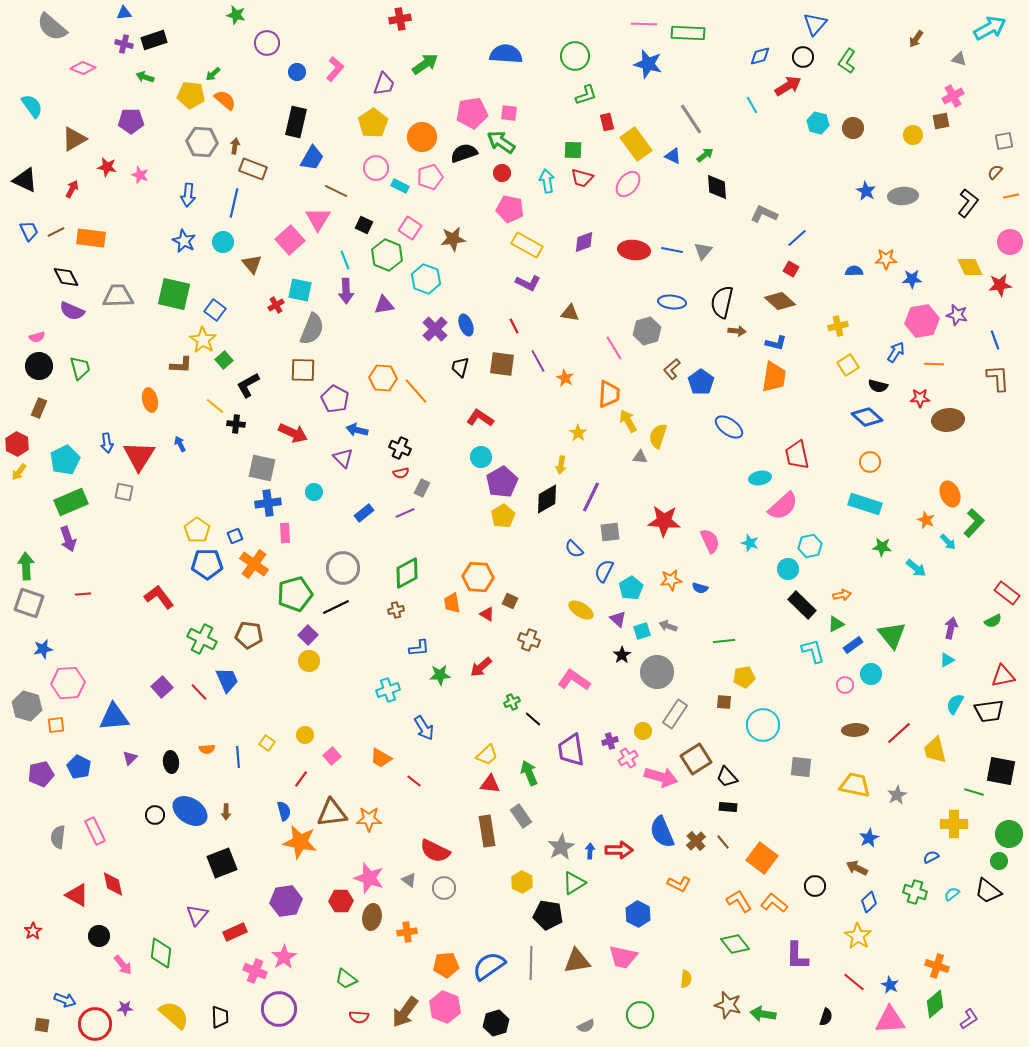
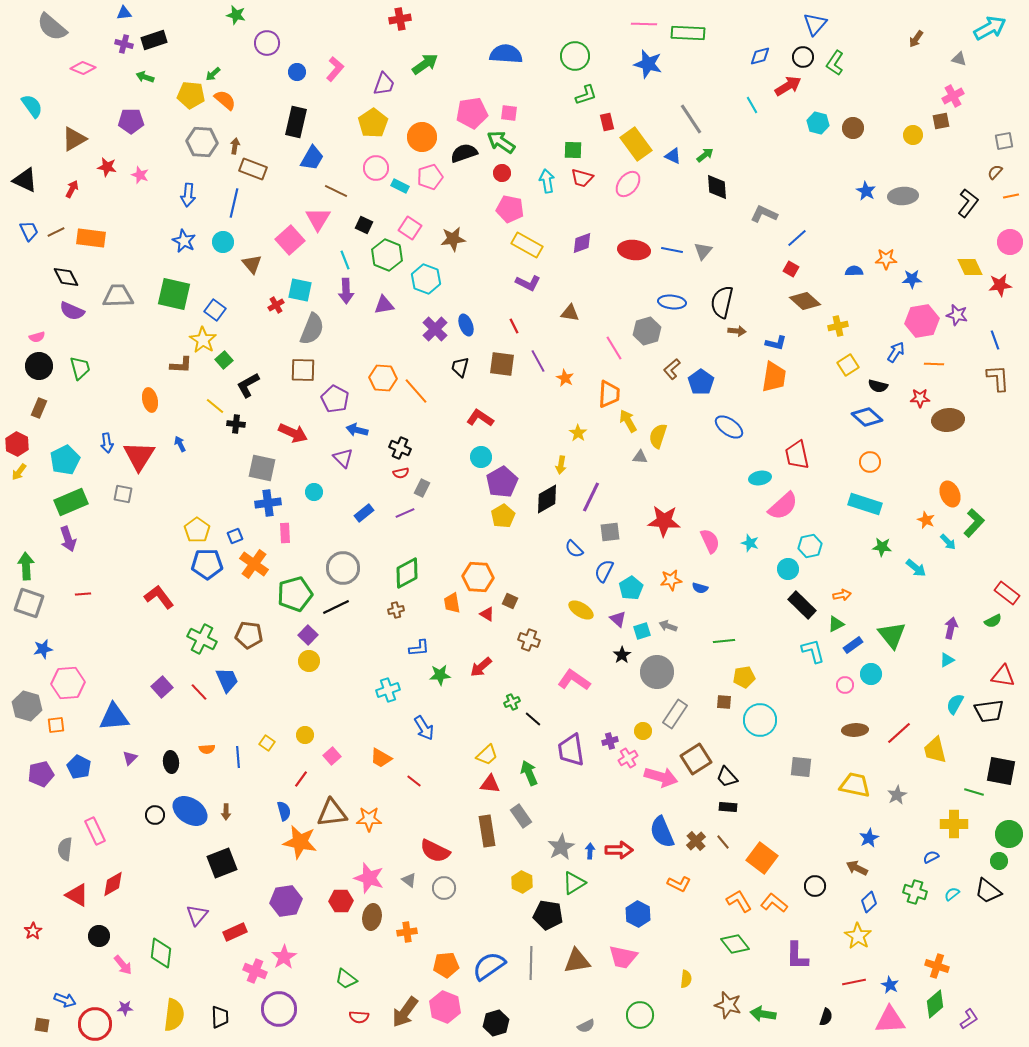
green L-shape at (847, 61): moved 12 px left, 2 px down
purple diamond at (584, 242): moved 2 px left, 1 px down
brown diamond at (780, 301): moved 25 px right
gray square at (124, 492): moved 1 px left, 2 px down
red triangle at (1003, 676): rotated 20 degrees clockwise
cyan circle at (763, 725): moved 3 px left, 5 px up
gray semicircle at (58, 837): moved 7 px right, 12 px down
red diamond at (113, 884): rotated 72 degrees clockwise
red line at (854, 982): rotated 50 degrees counterclockwise
yellow semicircle at (174, 1015): rotated 56 degrees clockwise
